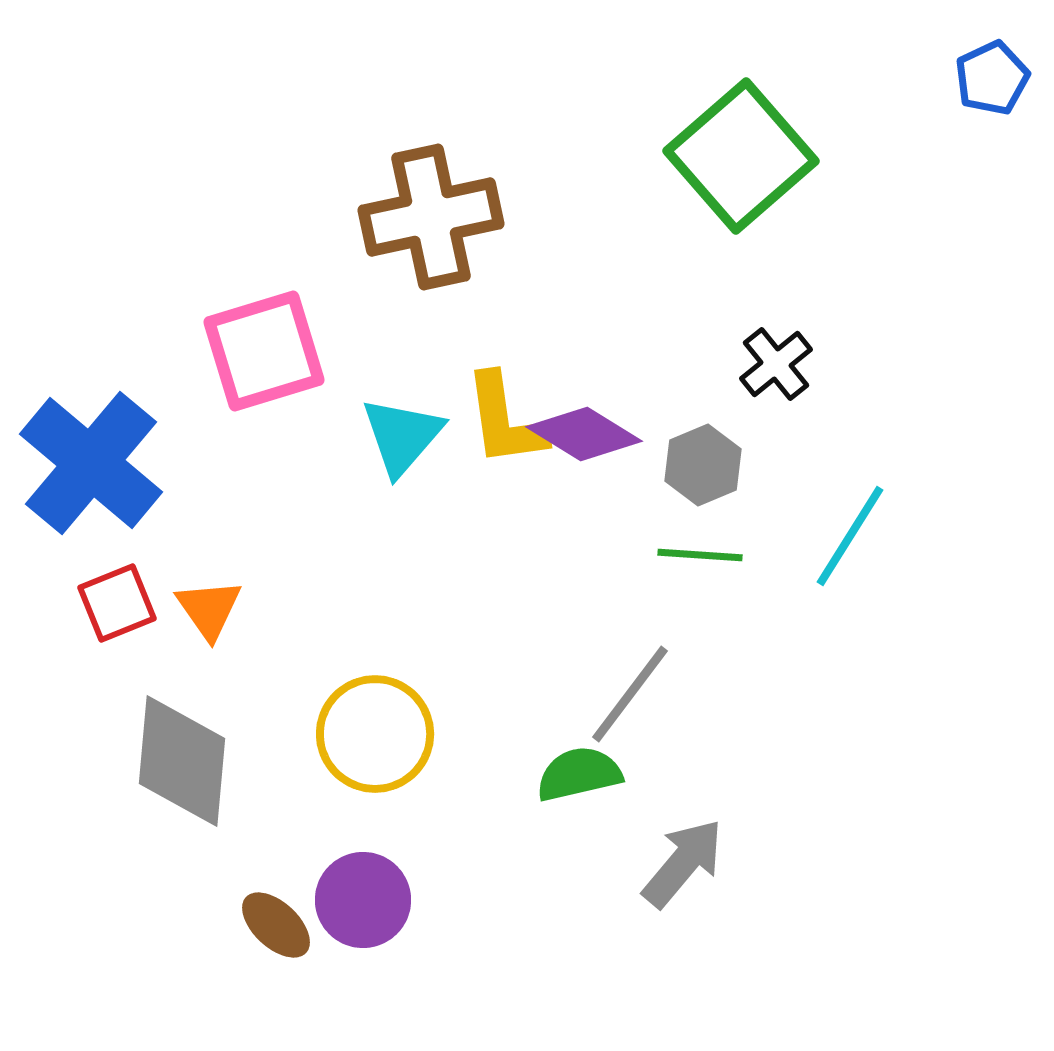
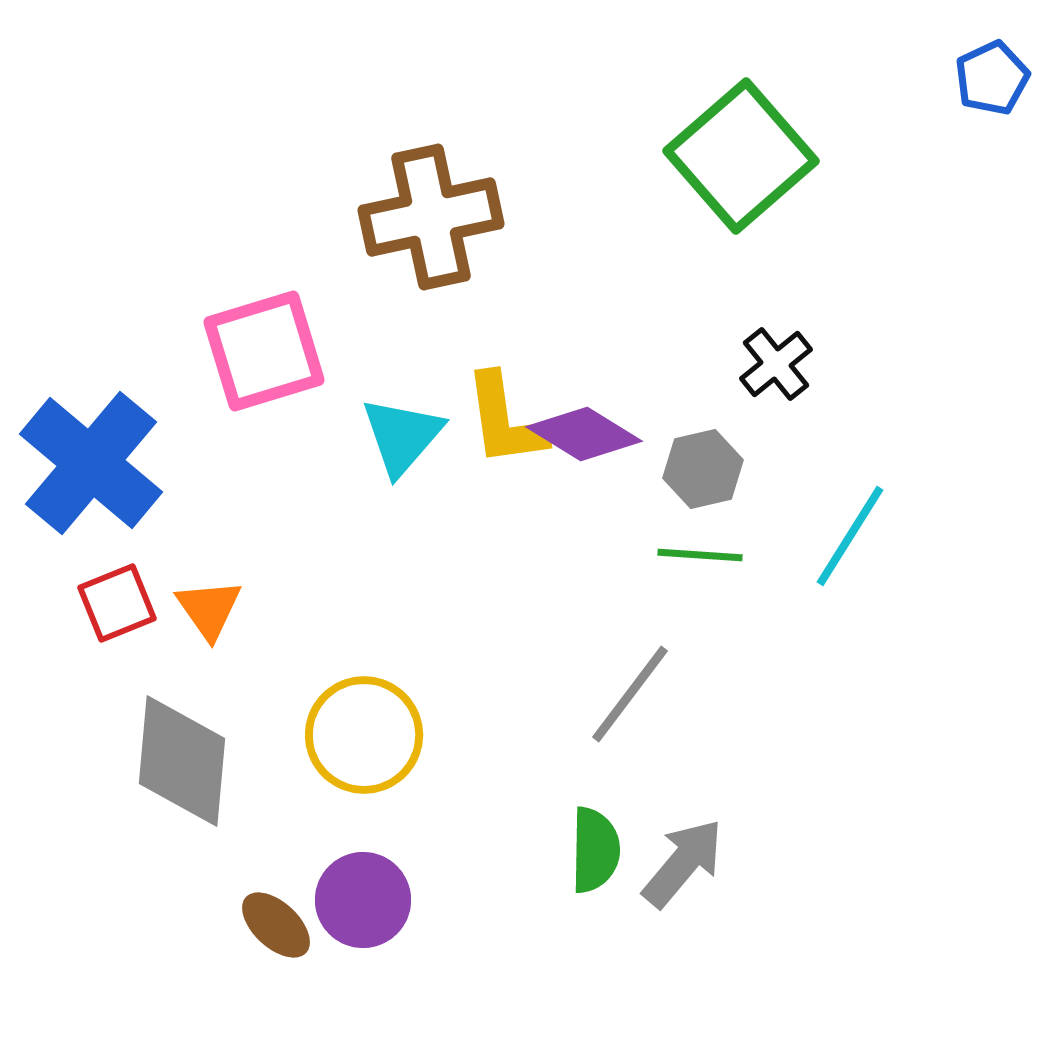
gray hexagon: moved 4 px down; rotated 10 degrees clockwise
yellow circle: moved 11 px left, 1 px down
green semicircle: moved 16 px right, 76 px down; rotated 104 degrees clockwise
